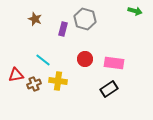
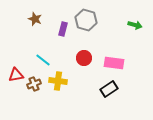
green arrow: moved 14 px down
gray hexagon: moved 1 px right, 1 px down
red circle: moved 1 px left, 1 px up
